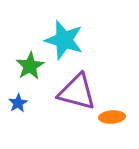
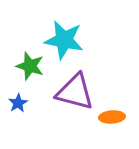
cyan star: rotated 6 degrees counterclockwise
green star: rotated 24 degrees counterclockwise
purple triangle: moved 2 px left
